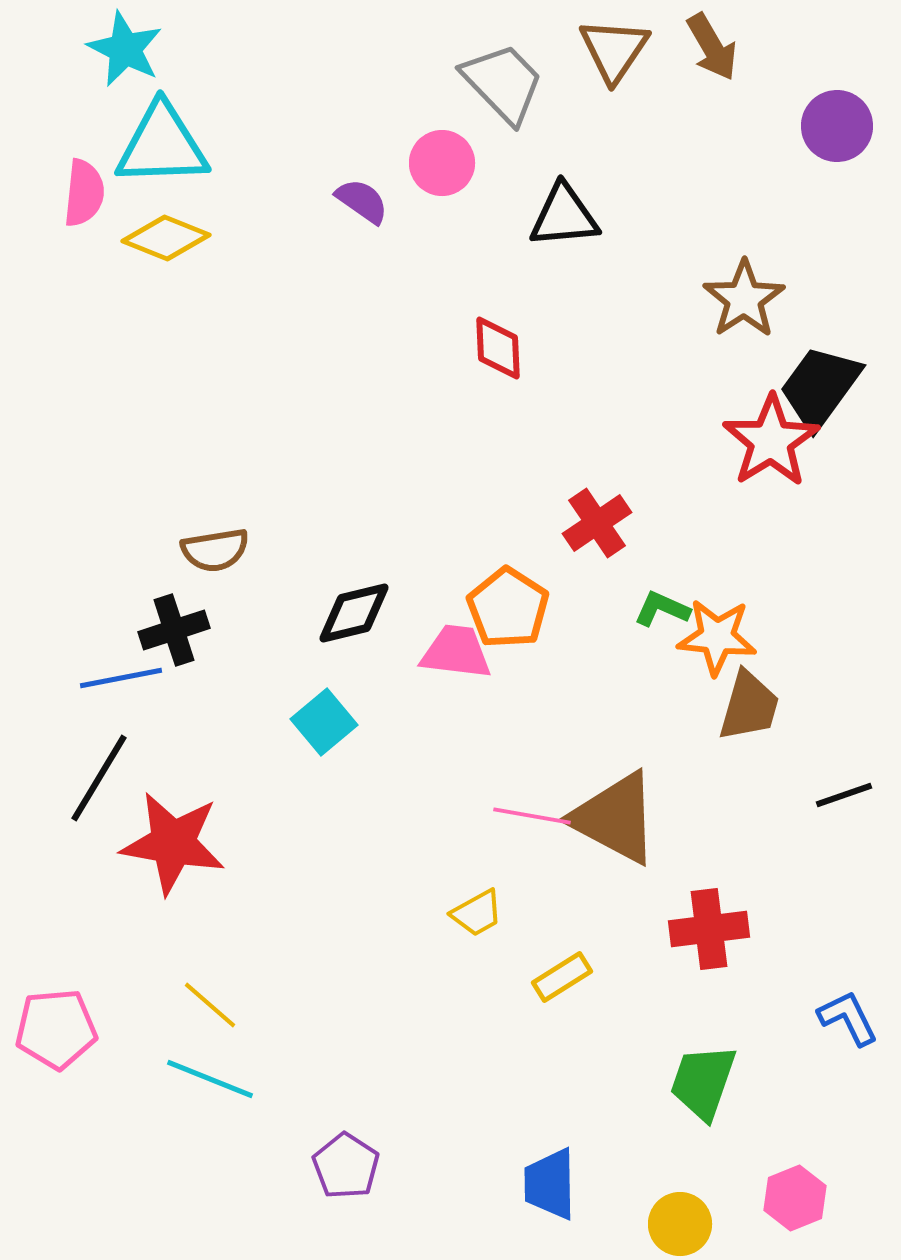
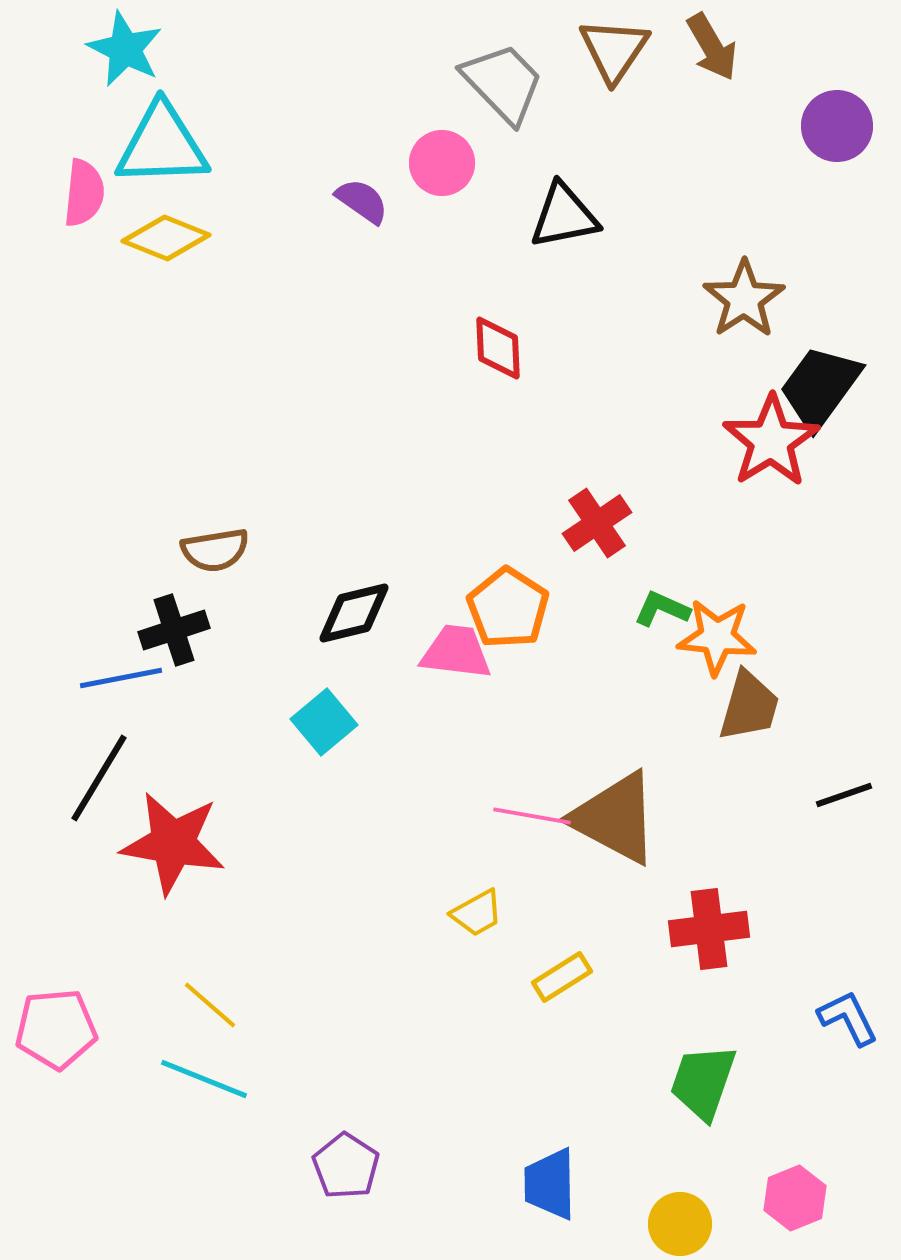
black triangle at (564, 216): rotated 6 degrees counterclockwise
cyan line at (210, 1079): moved 6 px left
